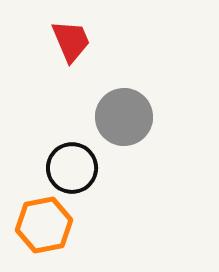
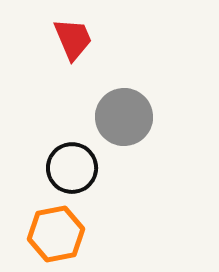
red trapezoid: moved 2 px right, 2 px up
orange hexagon: moved 12 px right, 9 px down
